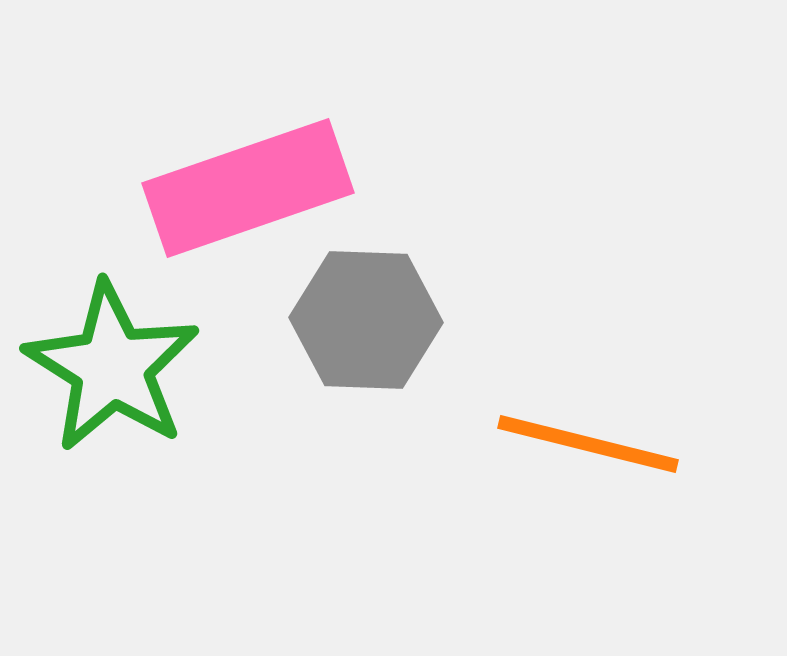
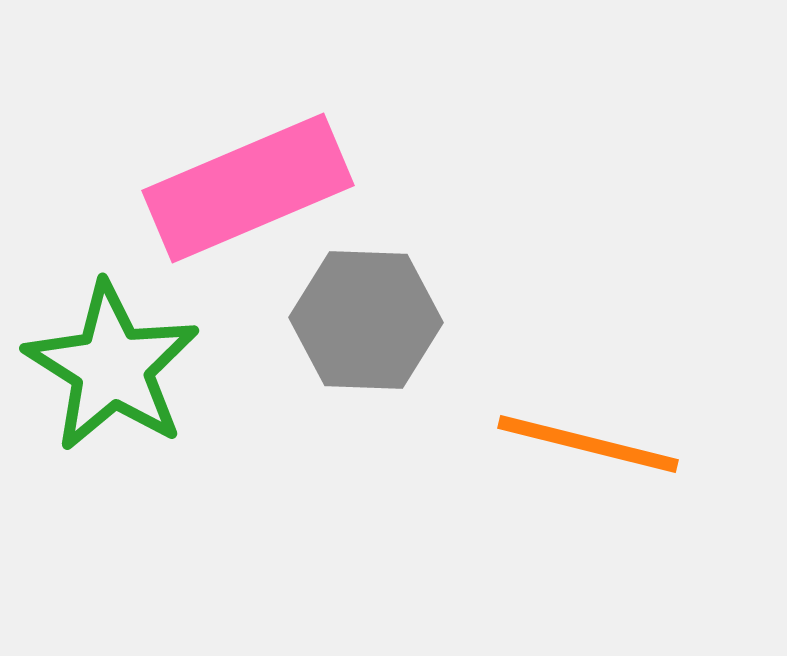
pink rectangle: rotated 4 degrees counterclockwise
